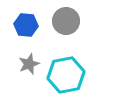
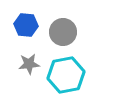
gray circle: moved 3 px left, 11 px down
gray star: rotated 15 degrees clockwise
